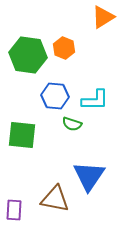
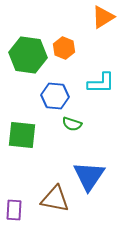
cyan L-shape: moved 6 px right, 17 px up
